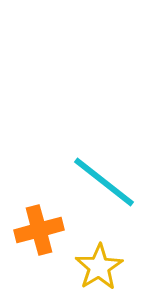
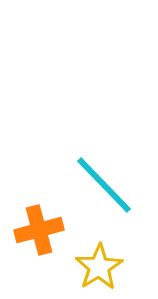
cyan line: moved 3 px down; rotated 8 degrees clockwise
